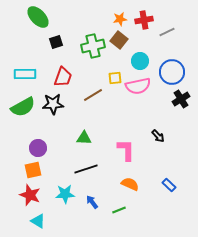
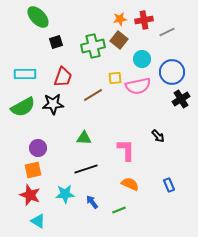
cyan circle: moved 2 px right, 2 px up
blue rectangle: rotated 24 degrees clockwise
